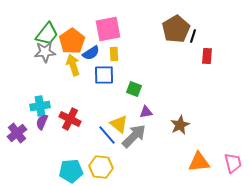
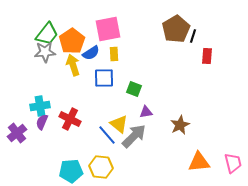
blue square: moved 3 px down
